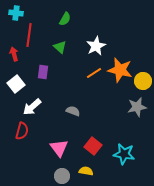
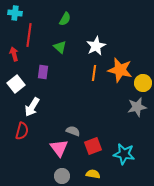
cyan cross: moved 1 px left
orange line: rotated 49 degrees counterclockwise
yellow circle: moved 2 px down
white arrow: rotated 18 degrees counterclockwise
gray semicircle: moved 20 px down
red square: rotated 30 degrees clockwise
yellow semicircle: moved 7 px right, 3 px down
